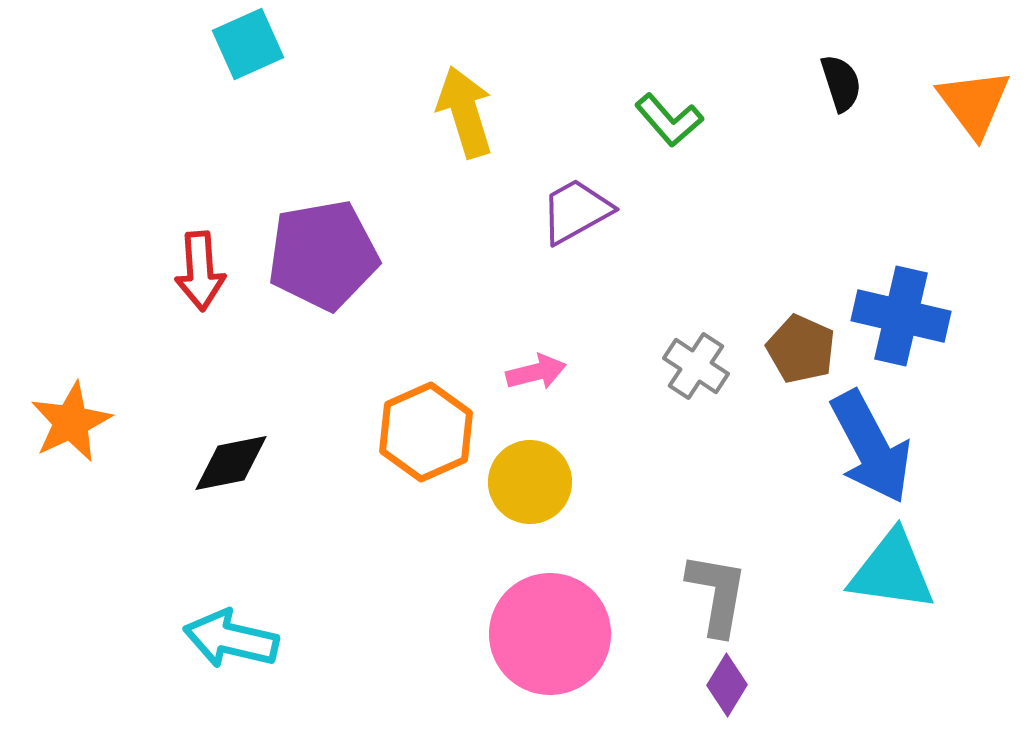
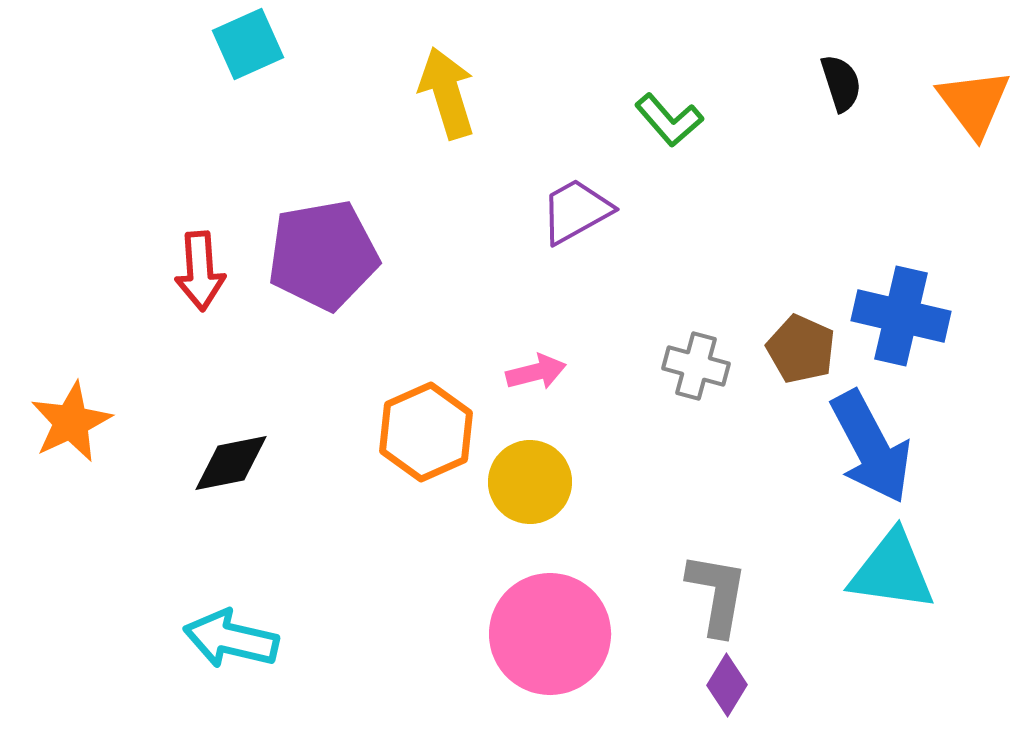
yellow arrow: moved 18 px left, 19 px up
gray cross: rotated 18 degrees counterclockwise
